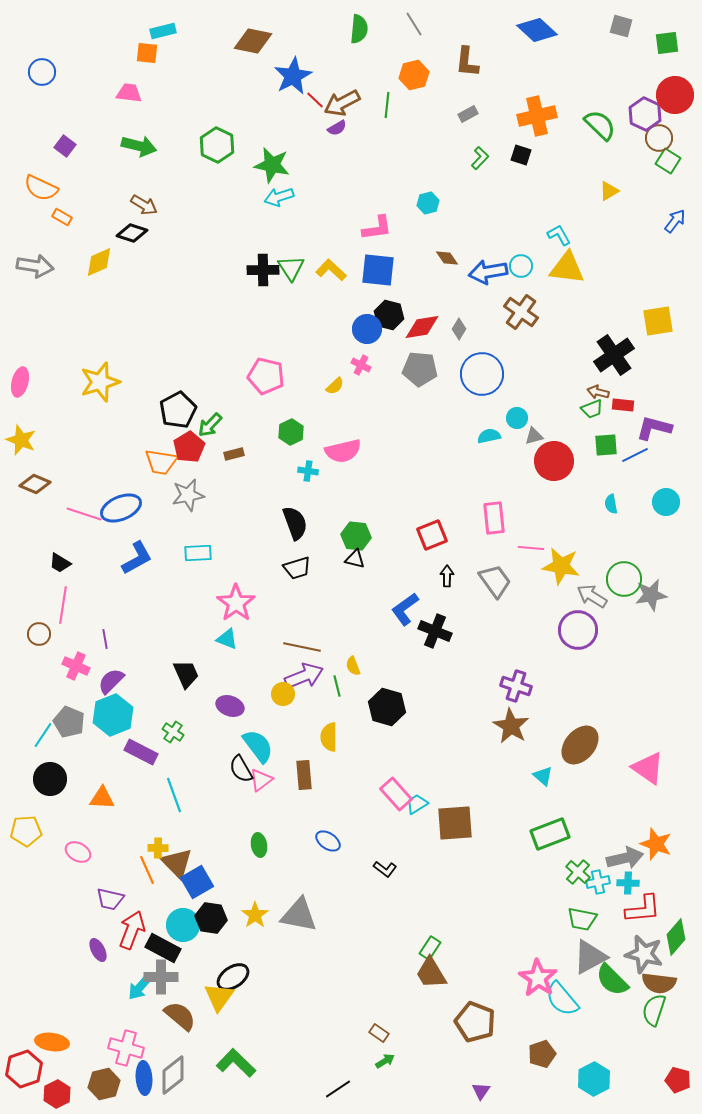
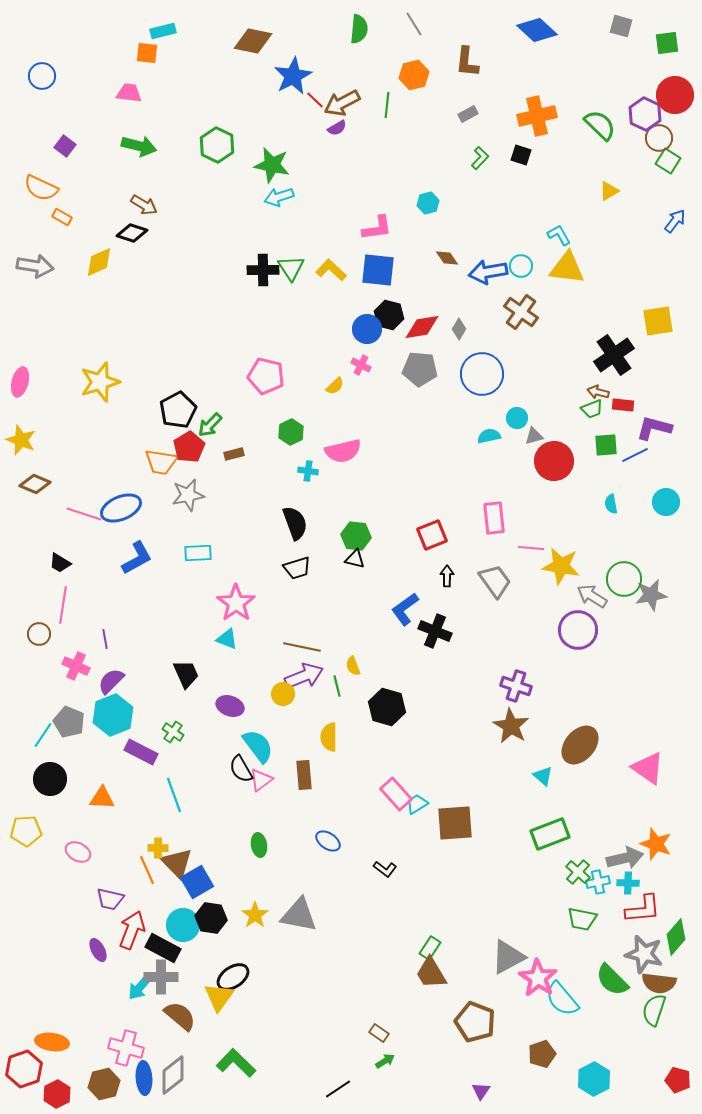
blue circle at (42, 72): moved 4 px down
gray triangle at (590, 957): moved 82 px left
